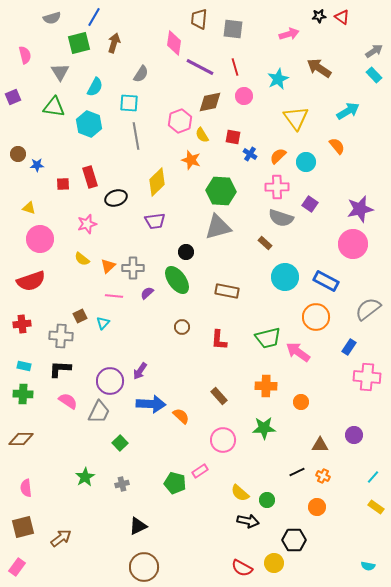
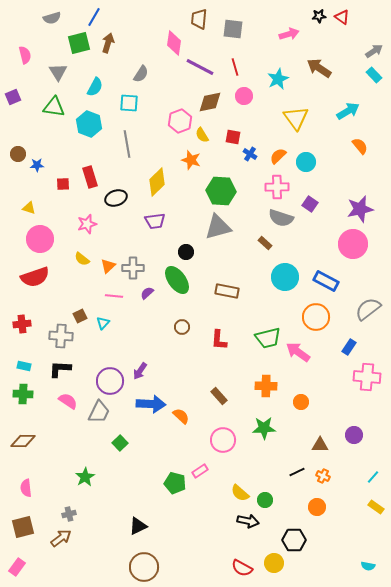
brown arrow at (114, 43): moved 6 px left
gray triangle at (60, 72): moved 2 px left
gray line at (136, 136): moved 9 px left, 8 px down
orange semicircle at (337, 146): moved 23 px right
red semicircle at (31, 281): moved 4 px right, 4 px up
brown diamond at (21, 439): moved 2 px right, 2 px down
gray cross at (122, 484): moved 53 px left, 30 px down
green circle at (267, 500): moved 2 px left
